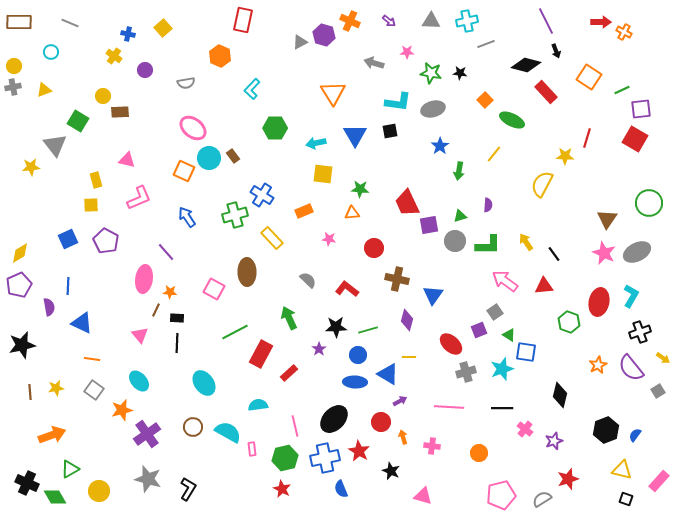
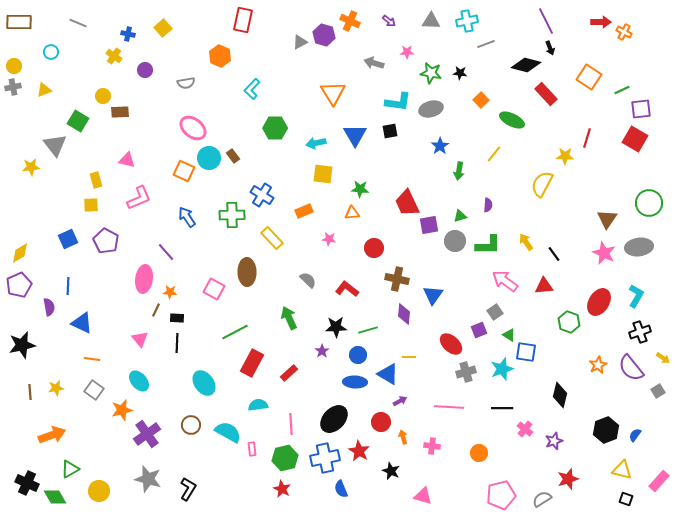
gray line at (70, 23): moved 8 px right
black arrow at (556, 51): moved 6 px left, 3 px up
red rectangle at (546, 92): moved 2 px down
orange square at (485, 100): moved 4 px left
gray ellipse at (433, 109): moved 2 px left
green cross at (235, 215): moved 3 px left; rotated 15 degrees clockwise
gray ellipse at (637, 252): moved 2 px right, 5 px up; rotated 20 degrees clockwise
cyan L-shape at (631, 296): moved 5 px right
red ellipse at (599, 302): rotated 20 degrees clockwise
purple diamond at (407, 320): moved 3 px left, 6 px up; rotated 10 degrees counterclockwise
pink triangle at (140, 335): moved 4 px down
purple star at (319, 349): moved 3 px right, 2 px down
red rectangle at (261, 354): moved 9 px left, 9 px down
pink line at (295, 426): moved 4 px left, 2 px up; rotated 10 degrees clockwise
brown circle at (193, 427): moved 2 px left, 2 px up
